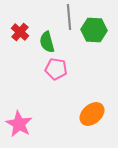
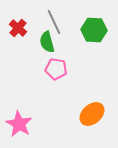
gray line: moved 15 px left, 5 px down; rotated 20 degrees counterclockwise
red cross: moved 2 px left, 4 px up
